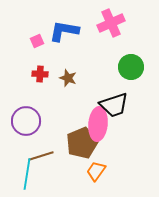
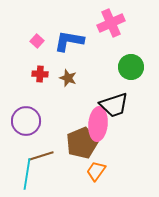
blue L-shape: moved 5 px right, 10 px down
pink square: rotated 24 degrees counterclockwise
